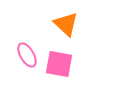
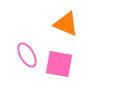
orange triangle: rotated 20 degrees counterclockwise
